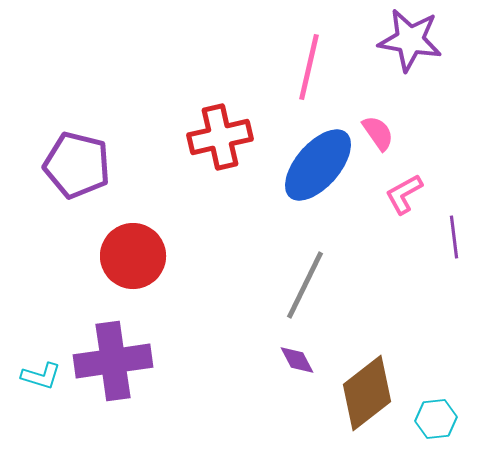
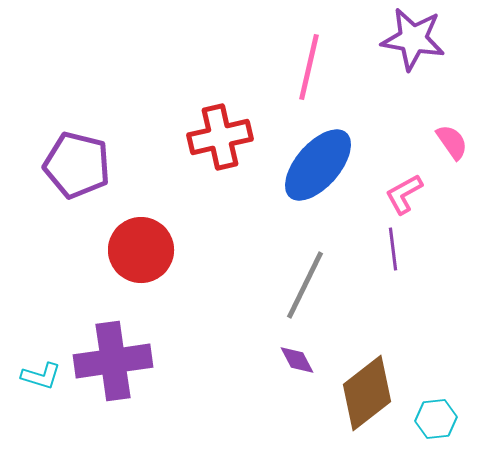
purple star: moved 3 px right, 1 px up
pink semicircle: moved 74 px right, 9 px down
purple line: moved 61 px left, 12 px down
red circle: moved 8 px right, 6 px up
